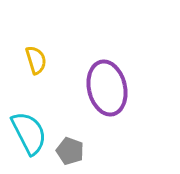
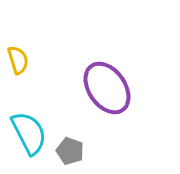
yellow semicircle: moved 18 px left
purple ellipse: rotated 22 degrees counterclockwise
